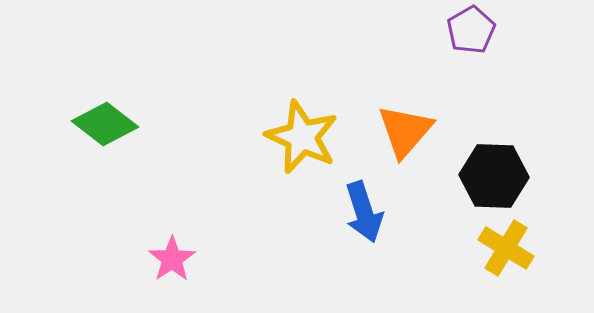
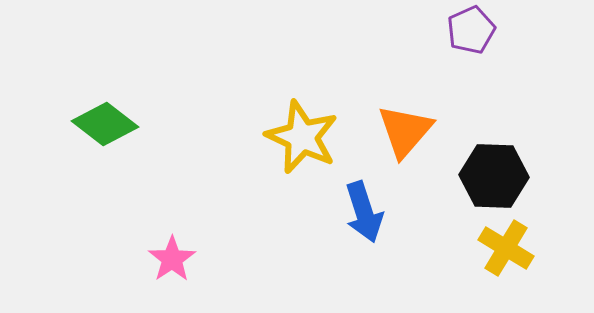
purple pentagon: rotated 6 degrees clockwise
